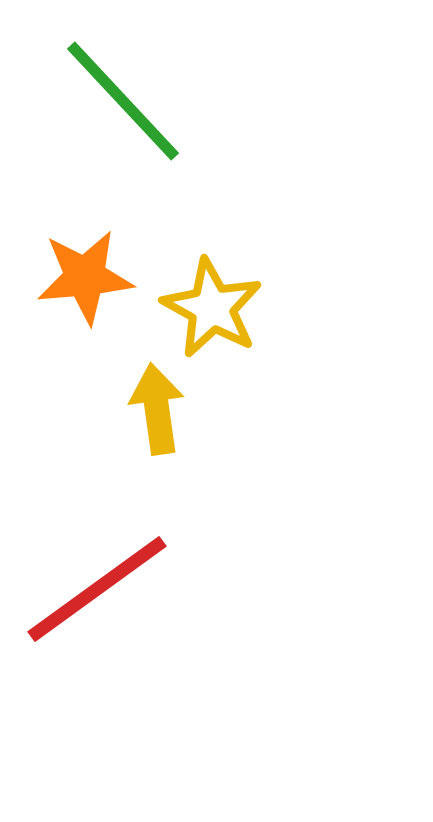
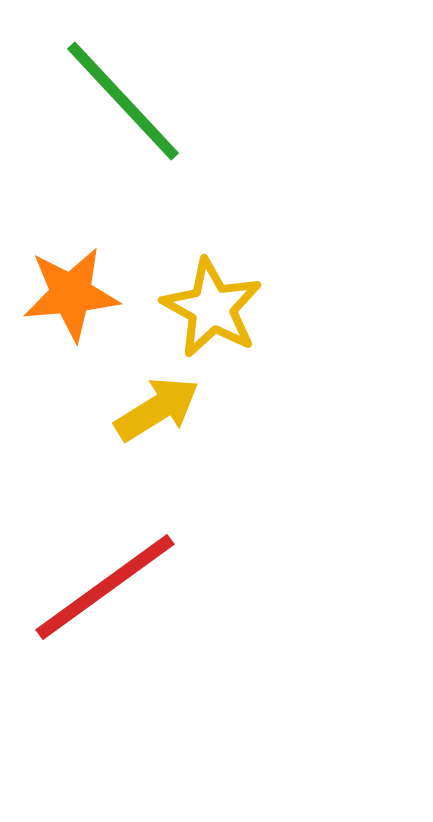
orange star: moved 14 px left, 17 px down
yellow arrow: rotated 66 degrees clockwise
red line: moved 8 px right, 2 px up
